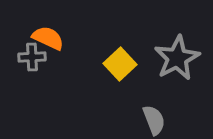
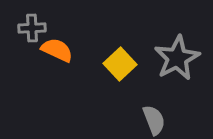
orange semicircle: moved 9 px right, 12 px down
gray cross: moved 29 px up
